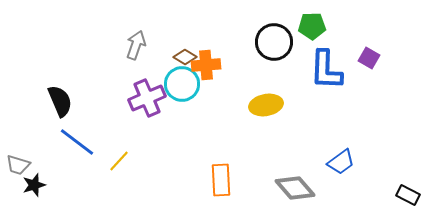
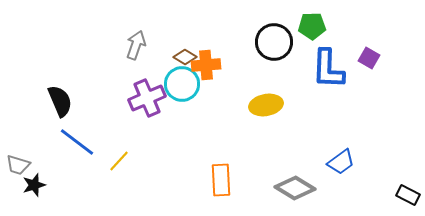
blue L-shape: moved 2 px right, 1 px up
gray diamond: rotated 18 degrees counterclockwise
